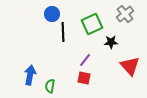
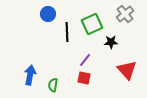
blue circle: moved 4 px left
black line: moved 4 px right
red triangle: moved 3 px left, 4 px down
green semicircle: moved 3 px right, 1 px up
